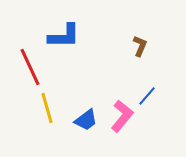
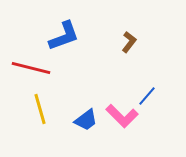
blue L-shape: rotated 20 degrees counterclockwise
brown L-shape: moved 11 px left, 4 px up; rotated 15 degrees clockwise
red line: moved 1 px right, 1 px down; rotated 51 degrees counterclockwise
yellow line: moved 7 px left, 1 px down
pink L-shape: rotated 96 degrees clockwise
